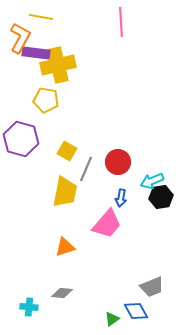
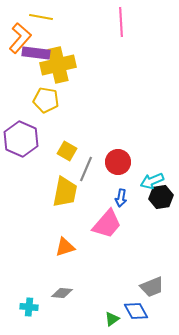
orange L-shape: rotated 12 degrees clockwise
purple hexagon: rotated 8 degrees clockwise
